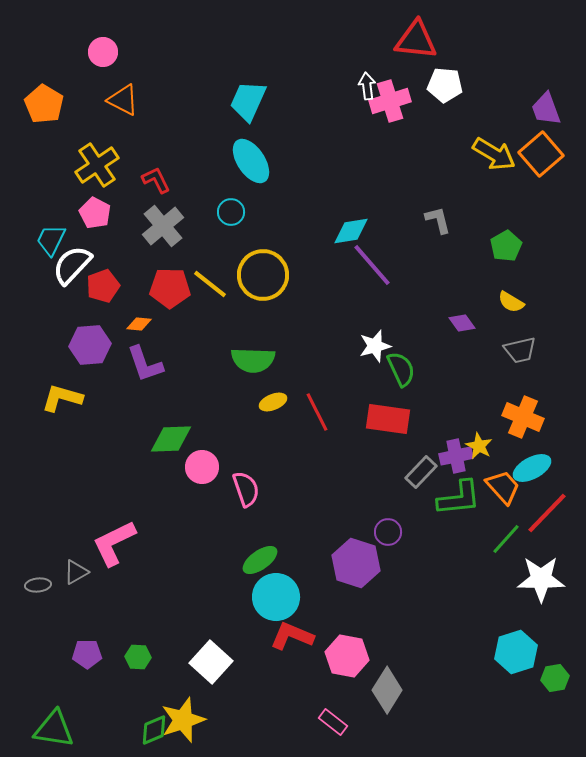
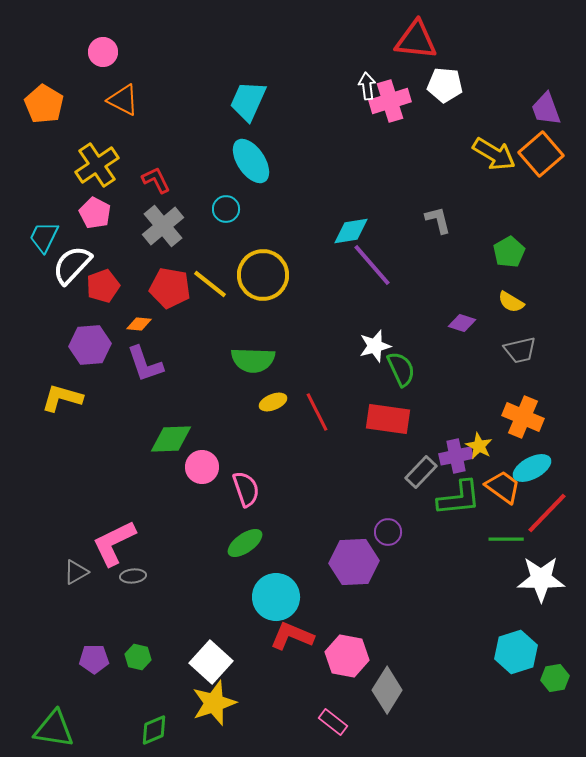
cyan circle at (231, 212): moved 5 px left, 3 px up
cyan trapezoid at (51, 240): moved 7 px left, 3 px up
green pentagon at (506, 246): moved 3 px right, 6 px down
red pentagon at (170, 288): rotated 9 degrees clockwise
purple diamond at (462, 323): rotated 36 degrees counterclockwise
orange trapezoid at (503, 487): rotated 12 degrees counterclockwise
green line at (506, 539): rotated 48 degrees clockwise
green ellipse at (260, 560): moved 15 px left, 17 px up
purple hexagon at (356, 563): moved 2 px left, 1 px up; rotated 21 degrees counterclockwise
gray ellipse at (38, 585): moved 95 px right, 9 px up
purple pentagon at (87, 654): moved 7 px right, 5 px down
green hexagon at (138, 657): rotated 10 degrees clockwise
yellow star at (183, 720): moved 31 px right, 17 px up
